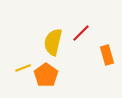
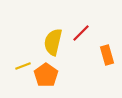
yellow line: moved 2 px up
